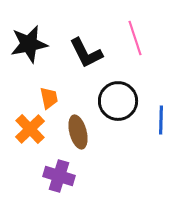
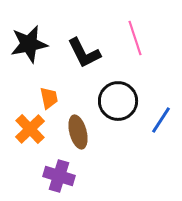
black L-shape: moved 2 px left
blue line: rotated 32 degrees clockwise
